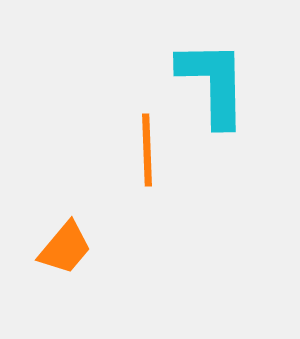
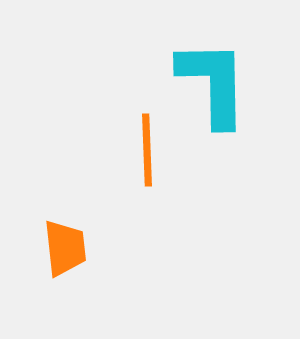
orange trapezoid: rotated 46 degrees counterclockwise
